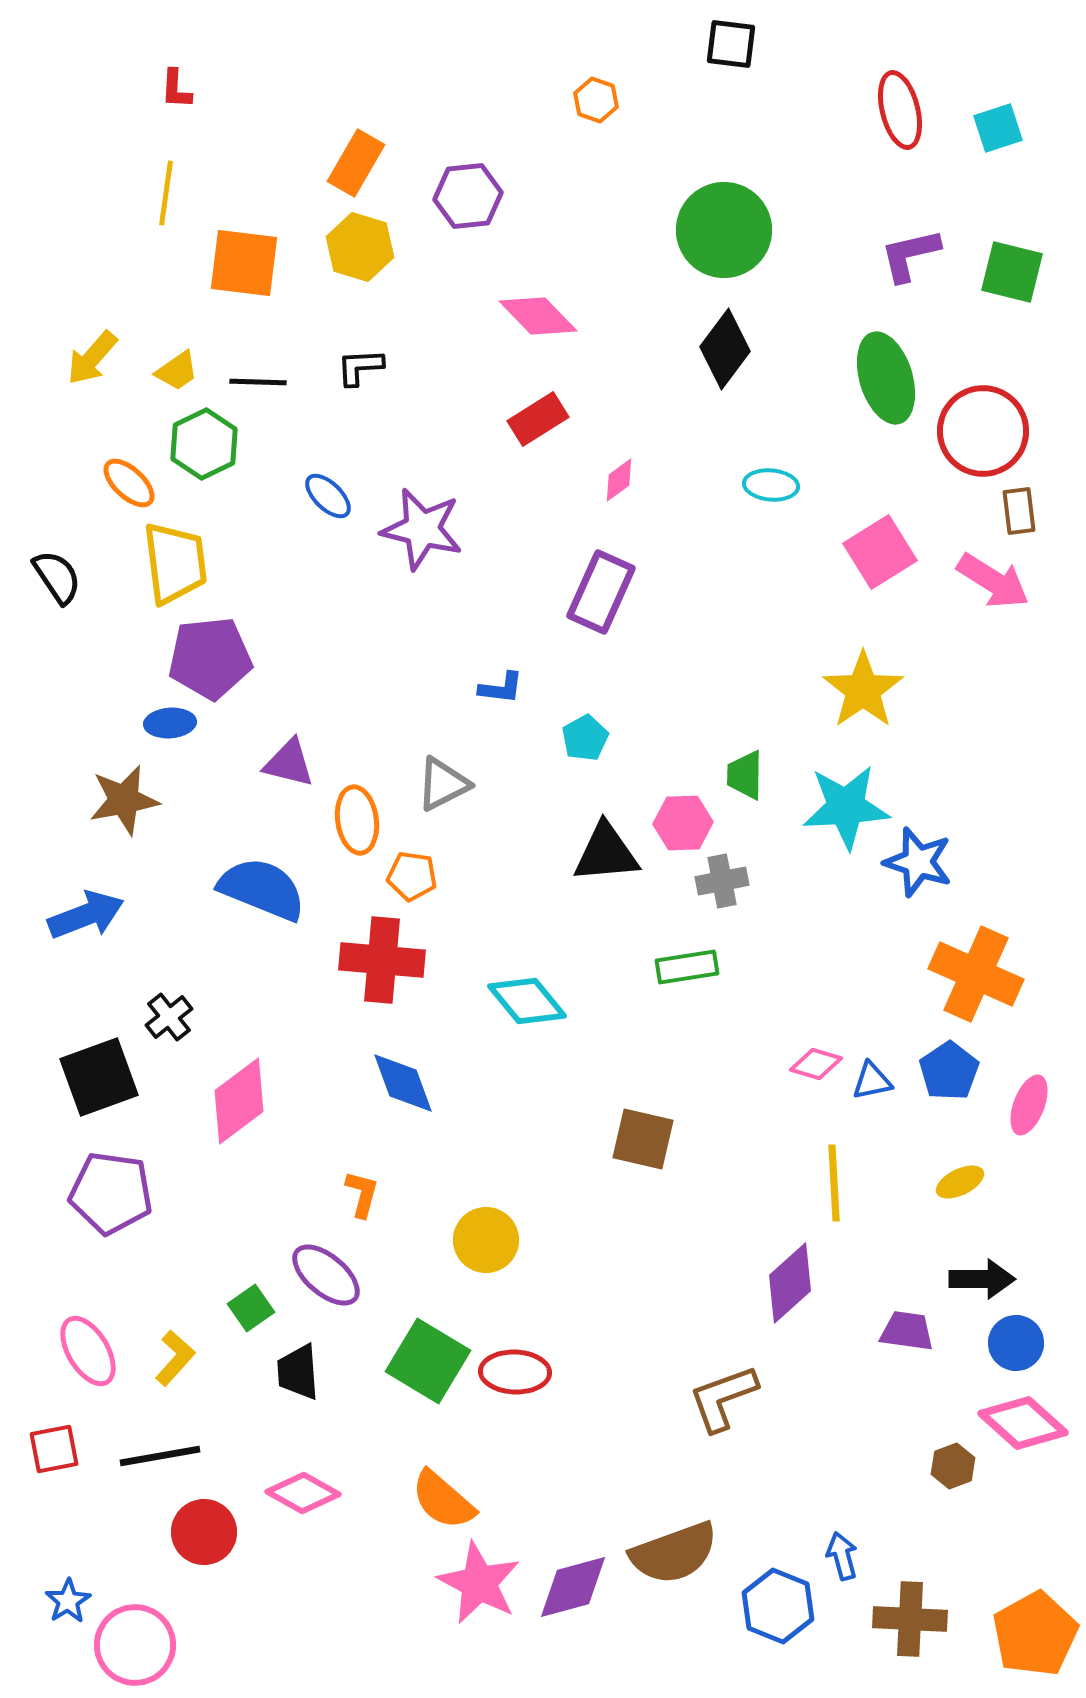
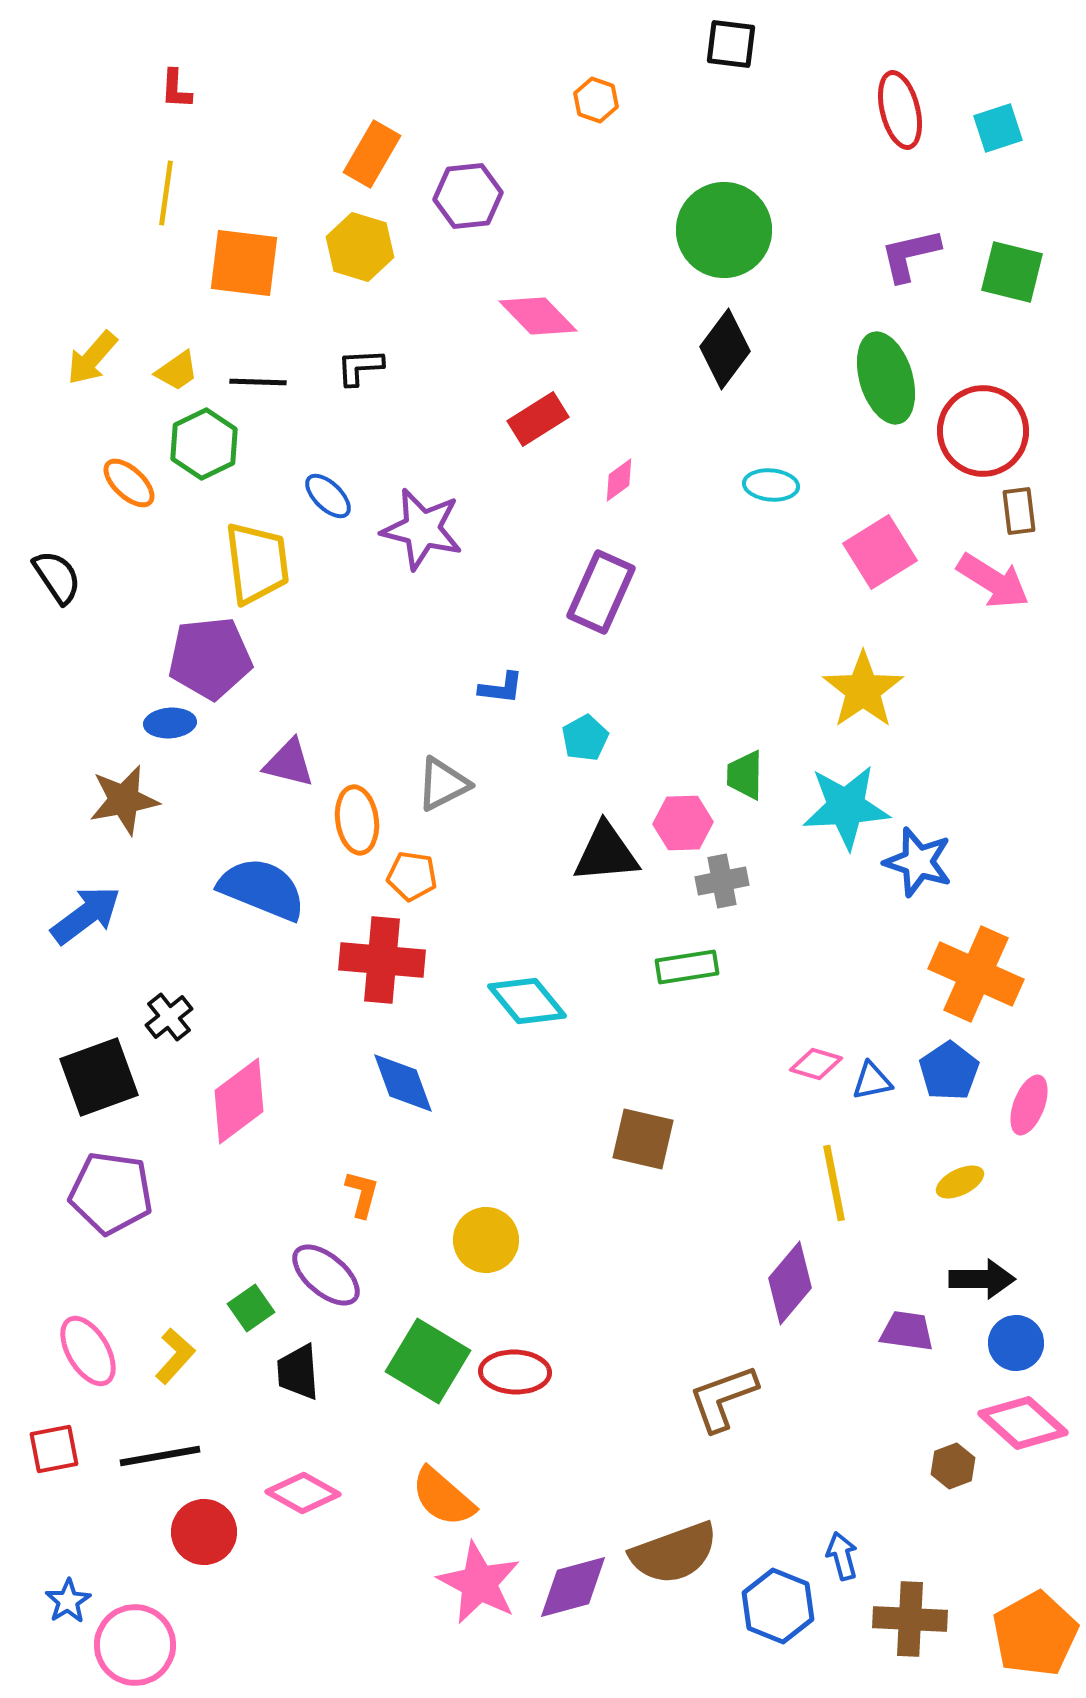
orange rectangle at (356, 163): moved 16 px right, 9 px up
yellow trapezoid at (175, 563): moved 82 px right
blue arrow at (86, 915): rotated 16 degrees counterclockwise
yellow line at (834, 1183): rotated 8 degrees counterclockwise
purple diamond at (790, 1283): rotated 8 degrees counterclockwise
yellow L-shape at (175, 1358): moved 2 px up
orange semicircle at (443, 1500): moved 3 px up
